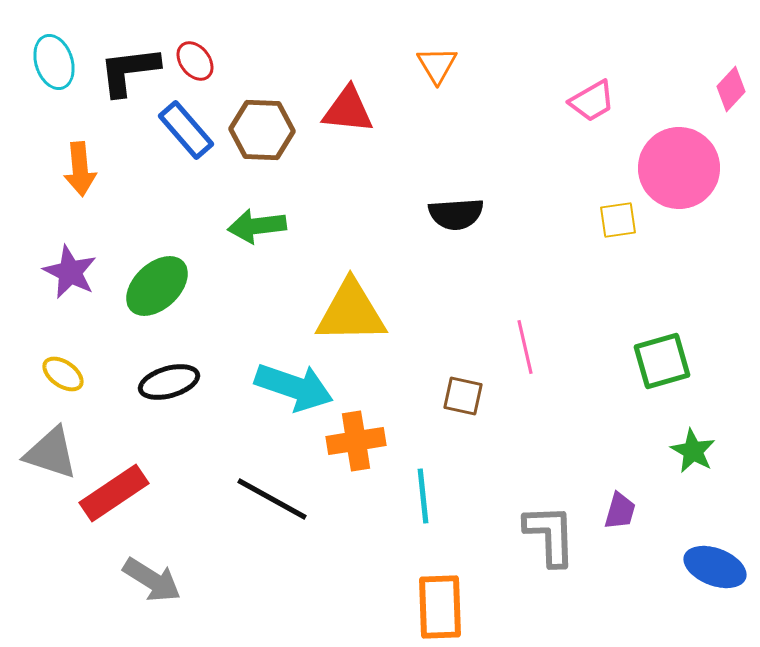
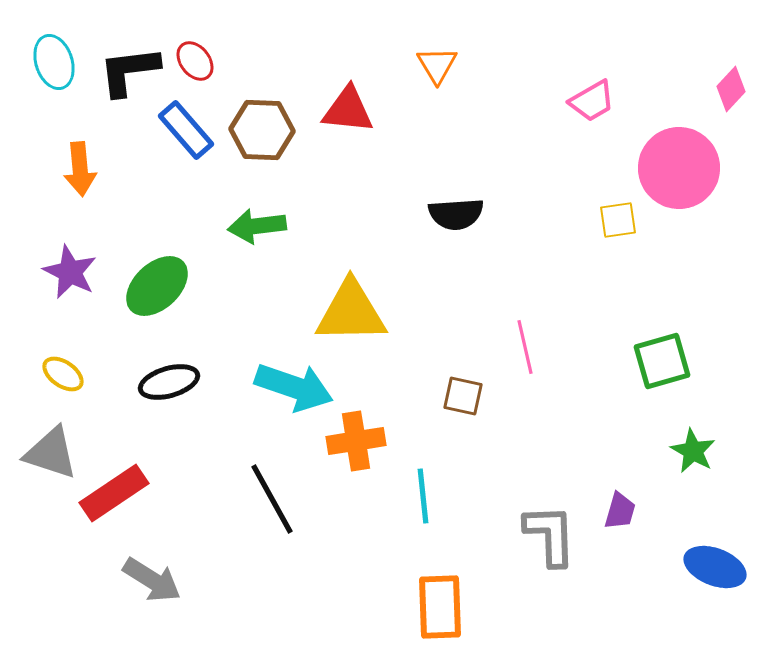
black line: rotated 32 degrees clockwise
